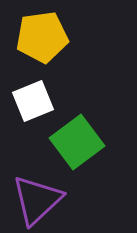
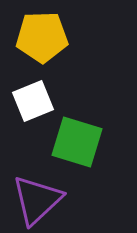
yellow pentagon: rotated 6 degrees clockwise
green square: rotated 36 degrees counterclockwise
